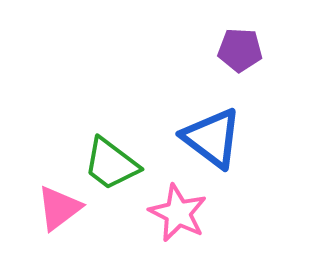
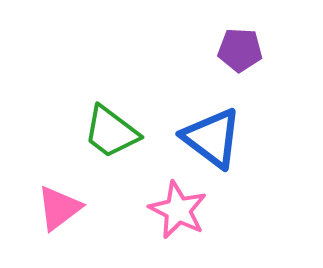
green trapezoid: moved 32 px up
pink star: moved 3 px up
